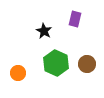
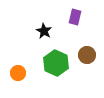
purple rectangle: moved 2 px up
brown circle: moved 9 px up
